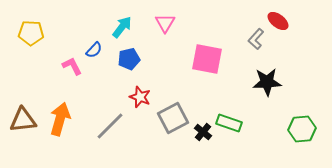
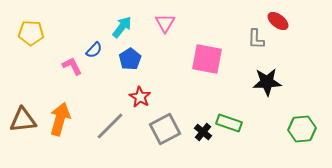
gray L-shape: rotated 40 degrees counterclockwise
blue pentagon: moved 1 px right; rotated 20 degrees counterclockwise
red star: rotated 10 degrees clockwise
gray square: moved 8 px left, 11 px down
